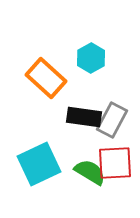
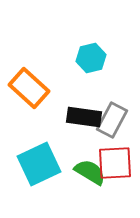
cyan hexagon: rotated 16 degrees clockwise
orange rectangle: moved 17 px left, 10 px down
